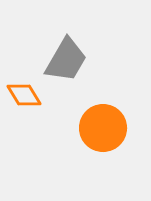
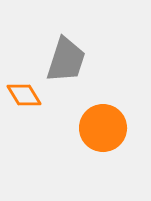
gray trapezoid: rotated 12 degrees counterclockwise
